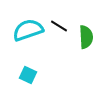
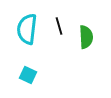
black line: rotated 42 degrees clockwise
cyan semicircle: moved 1 px left, 1 px up; rotated 64 degrees counterclockwise
